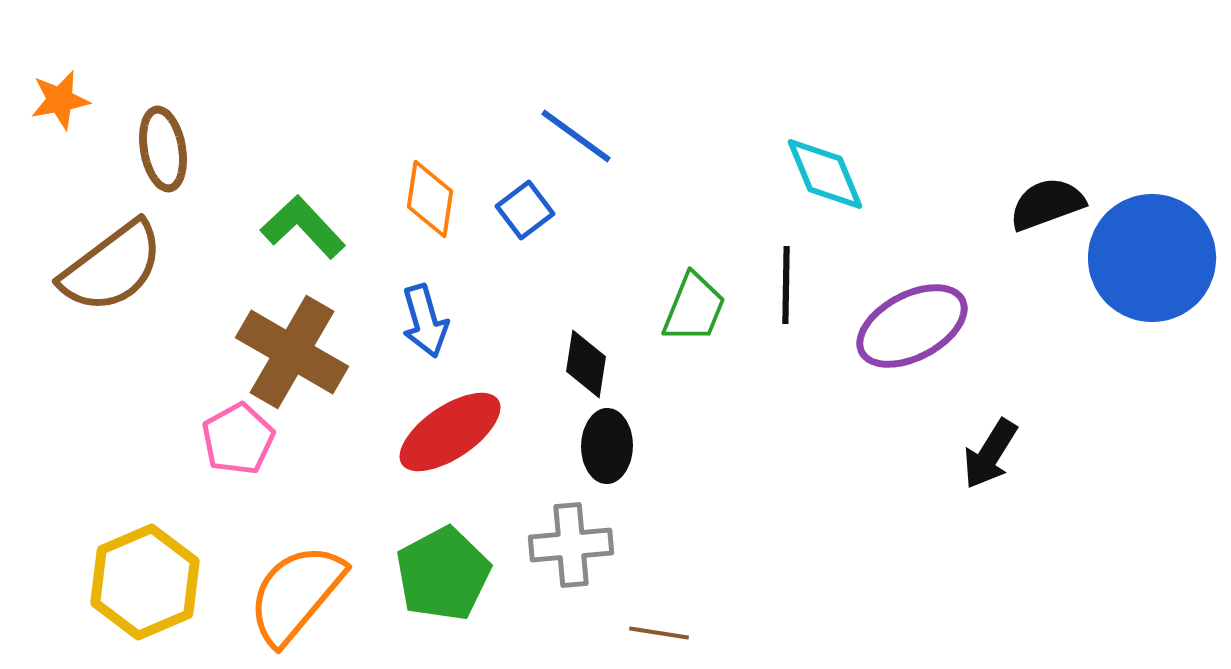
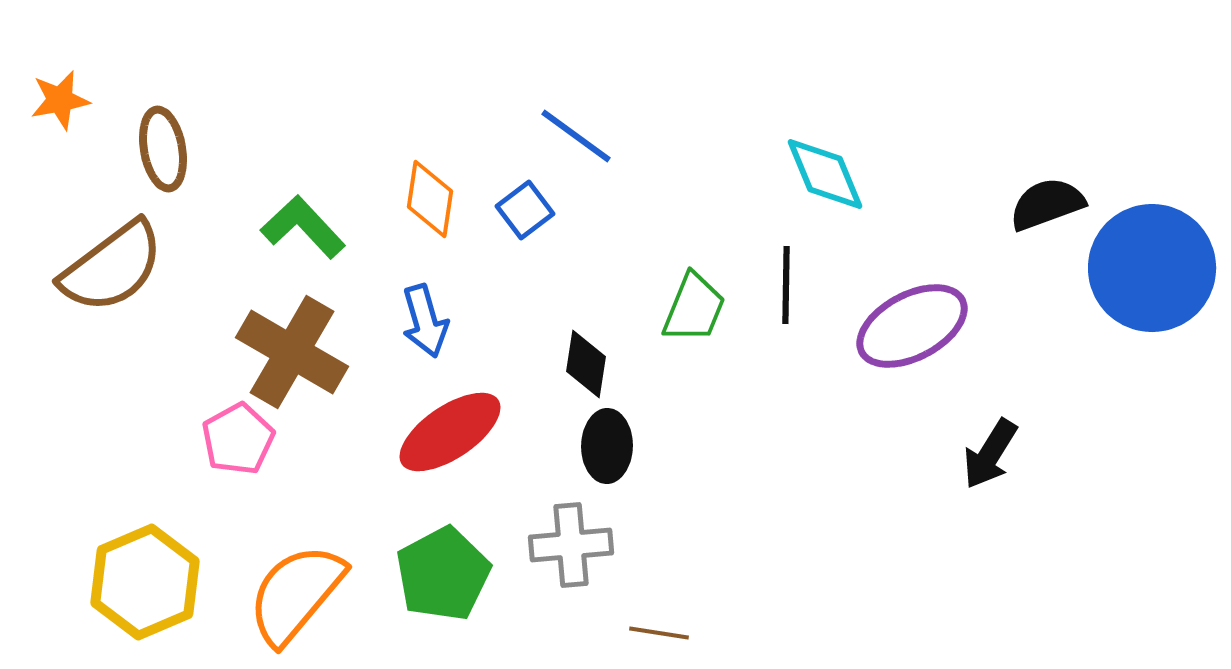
blue circle: moved 10 px down
